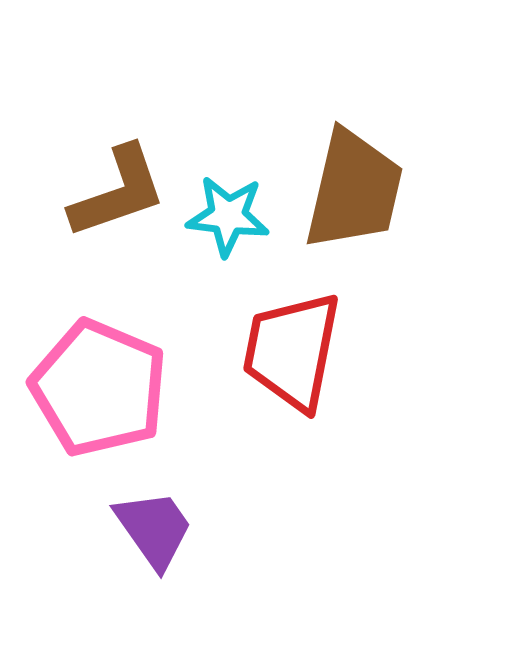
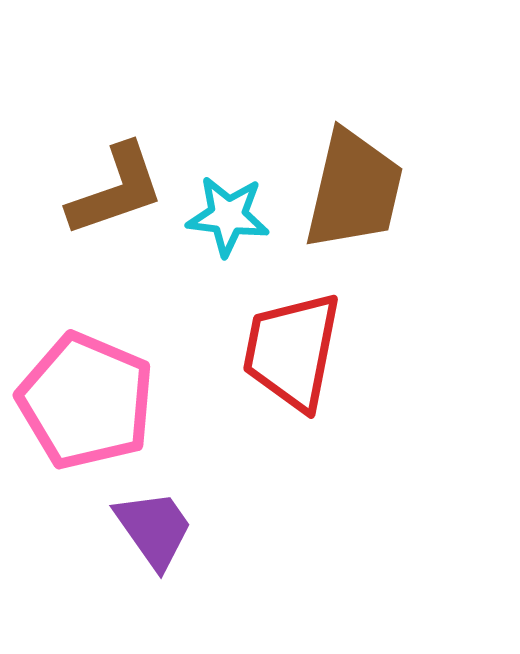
brown L-shape: moved 2 px left, 2 px up
pink pentagon: moved 13 px left, 13 px down
